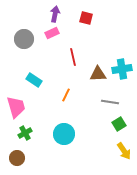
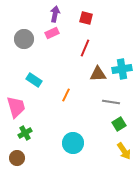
red line: moved 12 px right, 9 px up; rotated 36 degrees clockwise
gray line: moved 1 px right
cyan circle: moved 9 px right, 9 px down
